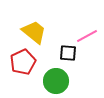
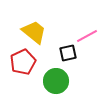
black square: rotated 18 degrees counterclockwise
